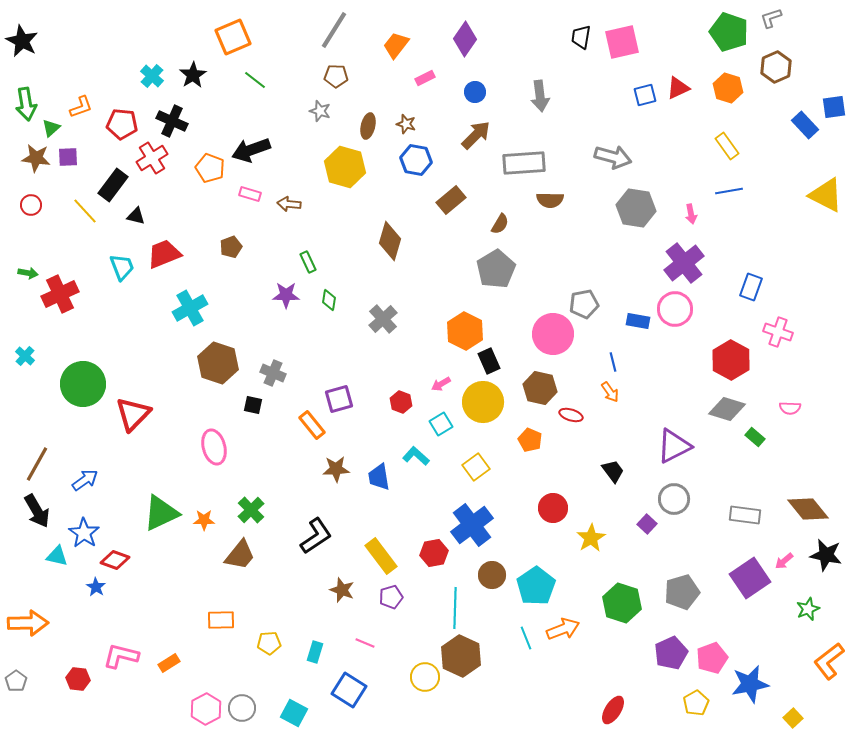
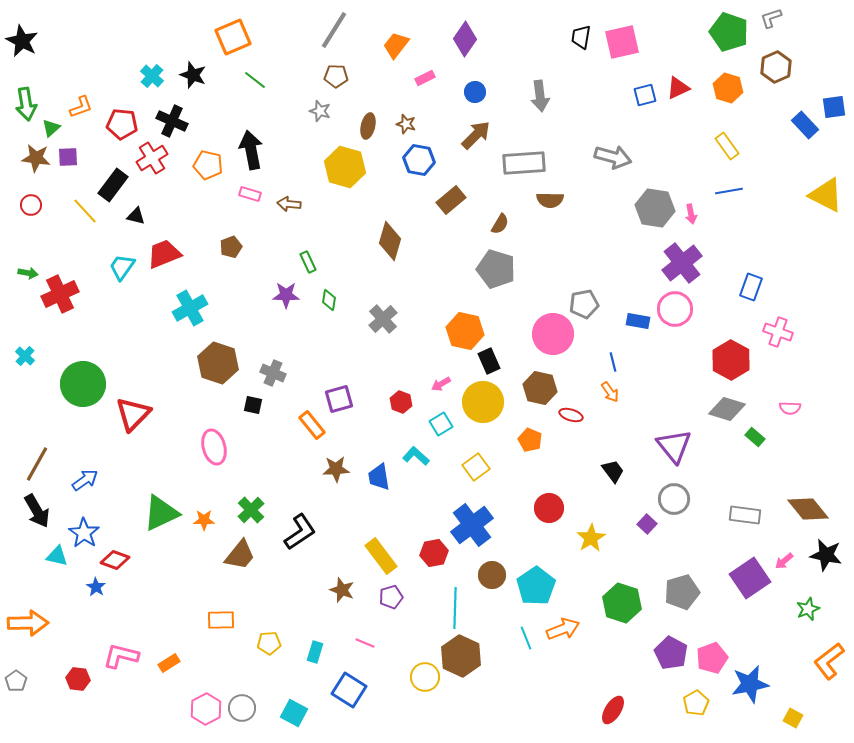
black star at (193, 75): rotated 20 degrees counterclockwise
black arrow at (251, 150): rotated 99 degrees clockwise
blue hexagon at (416, 160): moved 3 px right
orange pentagon at (210, 168): moved 2 px left, 3 px up; rotated 8 degrees counterclockwise
gray hexagon at (636, 208): moved 19 px right
purple cross at (684, 263): moved 2 px left
cyan trapezoid at (122, 267): rotated 124 degrees counterclockwise
gray pentagon at (496, 269): rotated 24 degrees counterclockwise
orange hexagon at (465, 331): rotated 15 degrees counterclockwise
purple triangle at (674, 446): rotated 42 degrees counterclockwise
red circle at (553, 508): moved 4 px left
black L-shape at (316, 536): moved 16 px left, 4 px up
purple pentagon at (671, 653): rotated 20 degrees counterclockwise
yellow square at (793, 718): rotated 18 degrees counterclockwise
